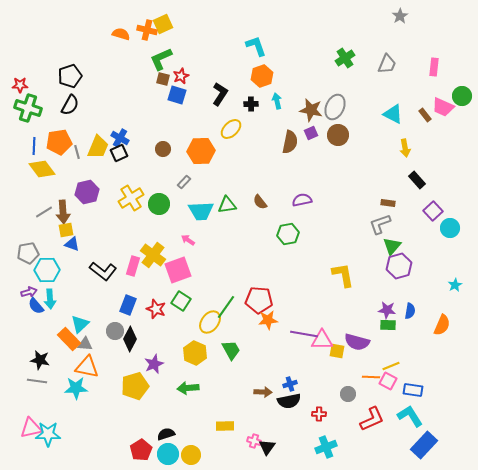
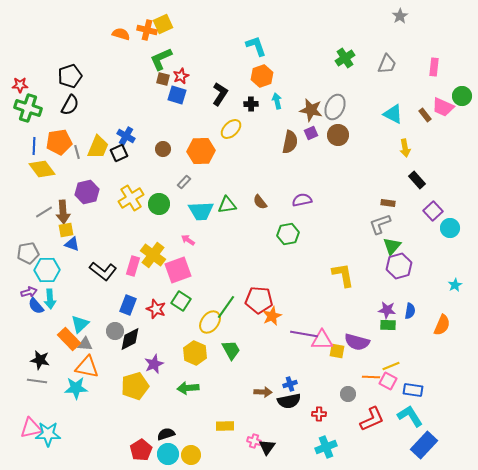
blue cross at (120, 138): moved 6 px right, 2 px up
orange star at (268, 320): moved 4 px right, 4 px up; rotated 18 degrees counterclockwise
black diamond at (130, 339): rotated 35 degrees clockwise
